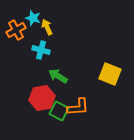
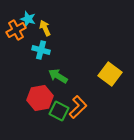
cyan star: moved 5 px left, 1 px down
yellow arrow: moved 2 px left, 1 px down
yellow square: rotated 15 degrees clockwise
red hexagon: moved 2 px left
orange L-shape: rotated 40 degrees counterclockwise
